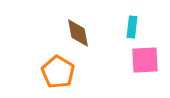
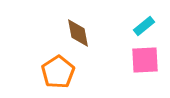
cyan rectangle: moved 12 px right, 1 px up; rotated 45 degrees clockwise
orange pentagon: rotated 8 degrees clockwise
